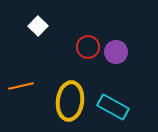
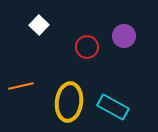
white square: moved 1 px right, 1 px up
red circle: moved 1 px left
purple circle: moved 8 px right, 16 px up
yellow ellipse: moved 1 px left, 1 px down
